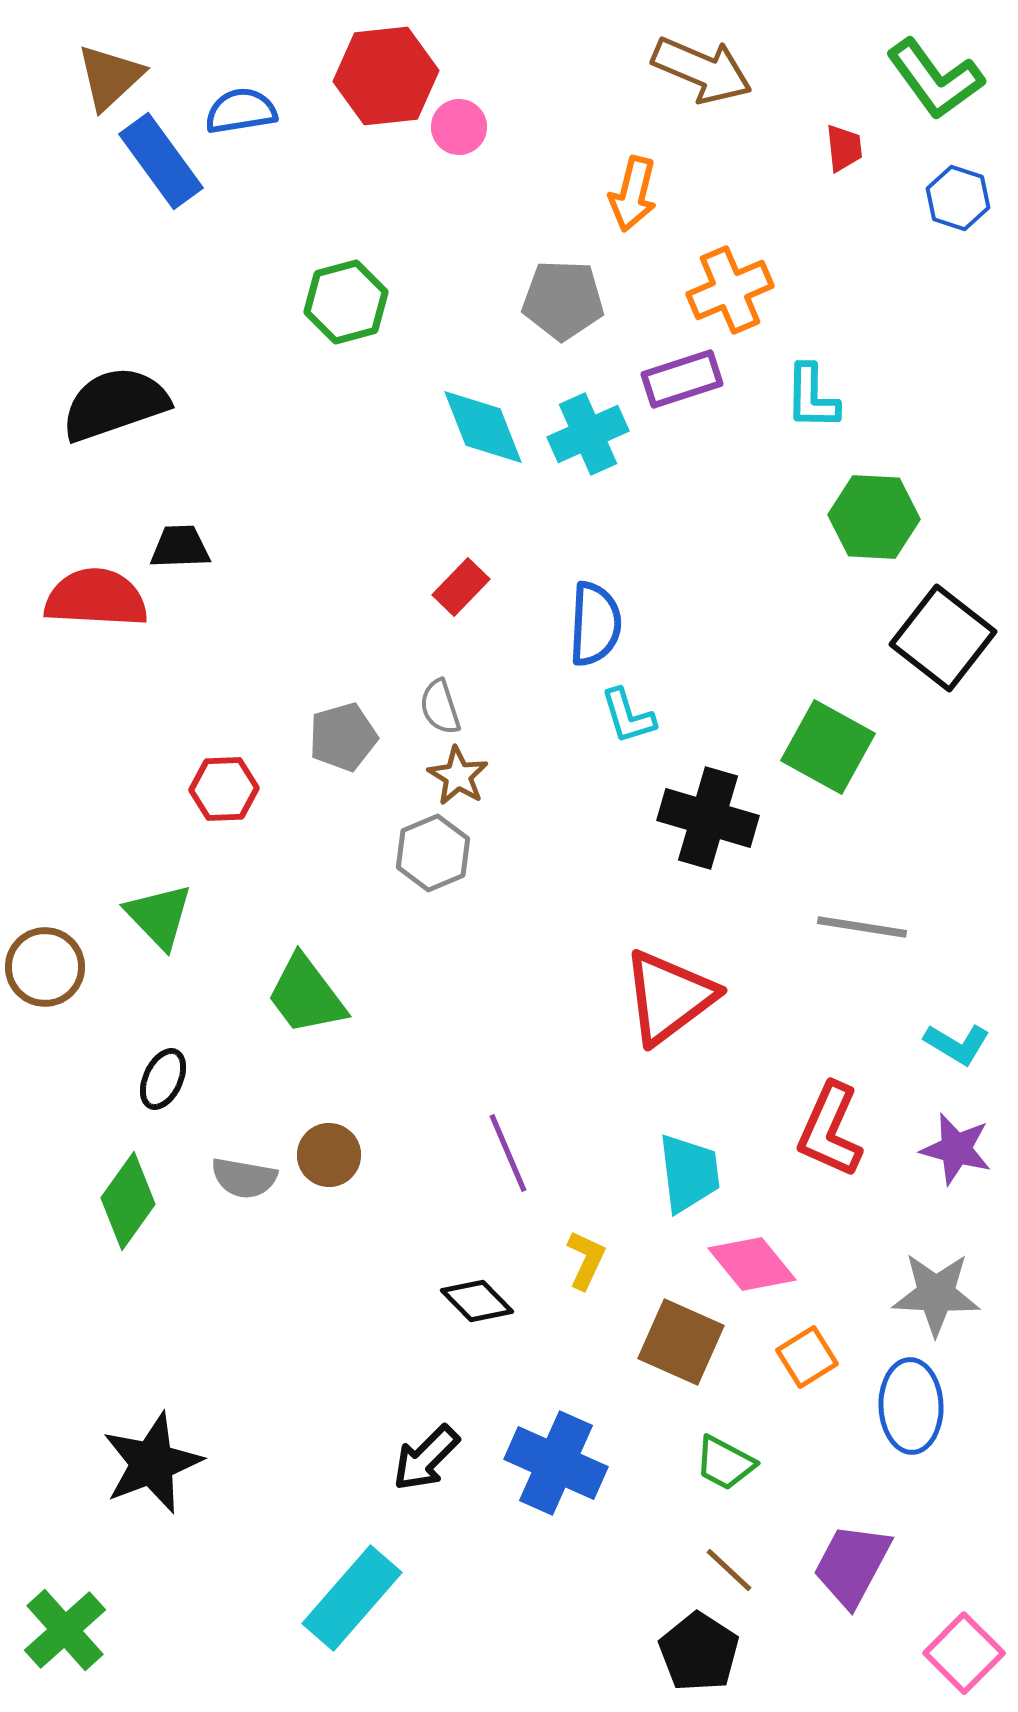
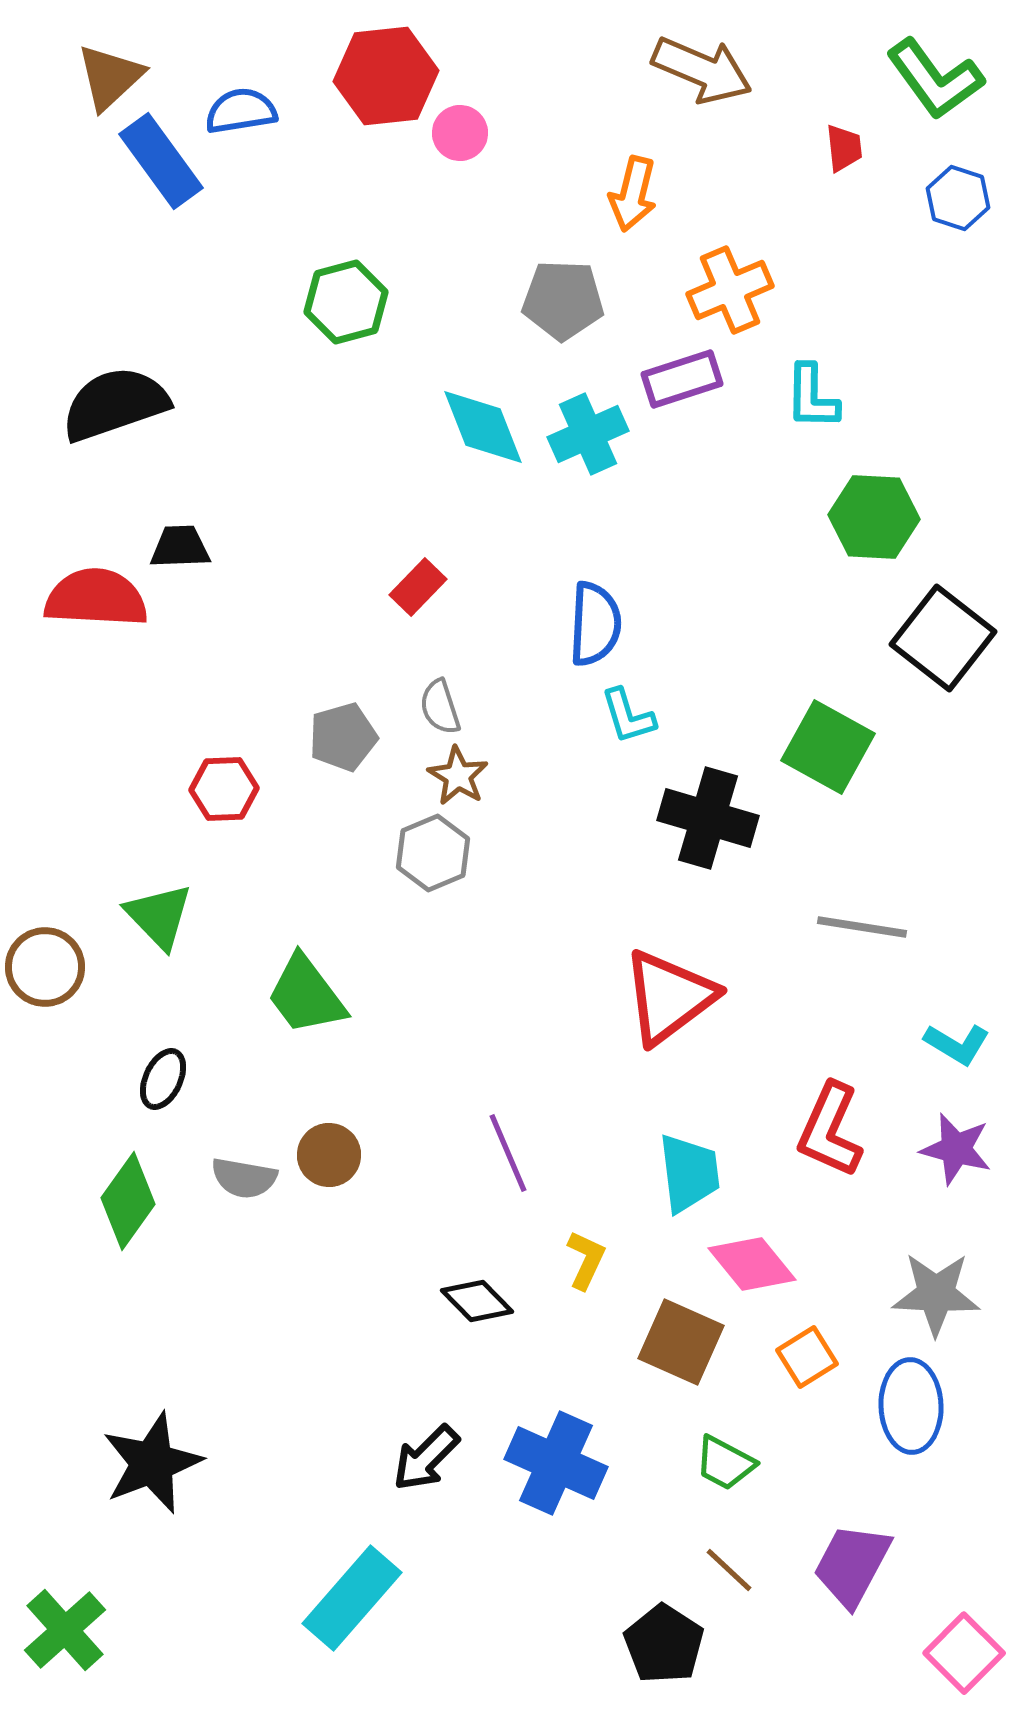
pink circle at (459, 127): moved 1 px right, 6 px down
red rectangle at (461, 587): moved 43 px left
black pentagon at (699, 1652): moved 35 px left, 8 px up
